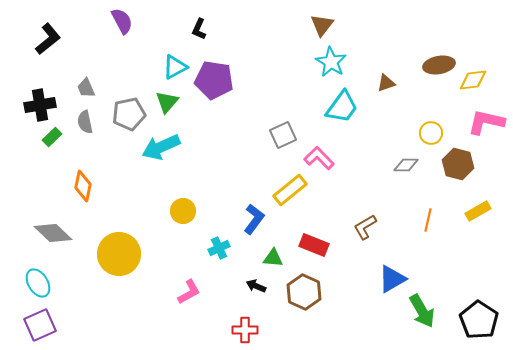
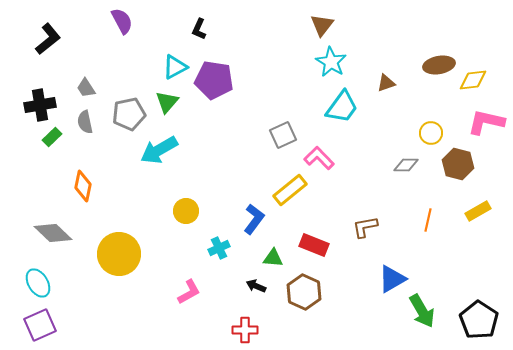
gray trapezoid at (86, 88): rotated 10 degrees counterclockwise
cyan arrow at (161, 147): moved 2 px left, 3 px down; rotated 6 degrees counterclockwise
yellow circle at (183, 211): moved 3 px right
brown L-shape at (365, 227): rotated 20 degrees clockwise
